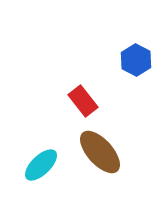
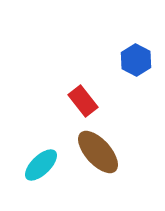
brown ellipse: moved 2 px left
